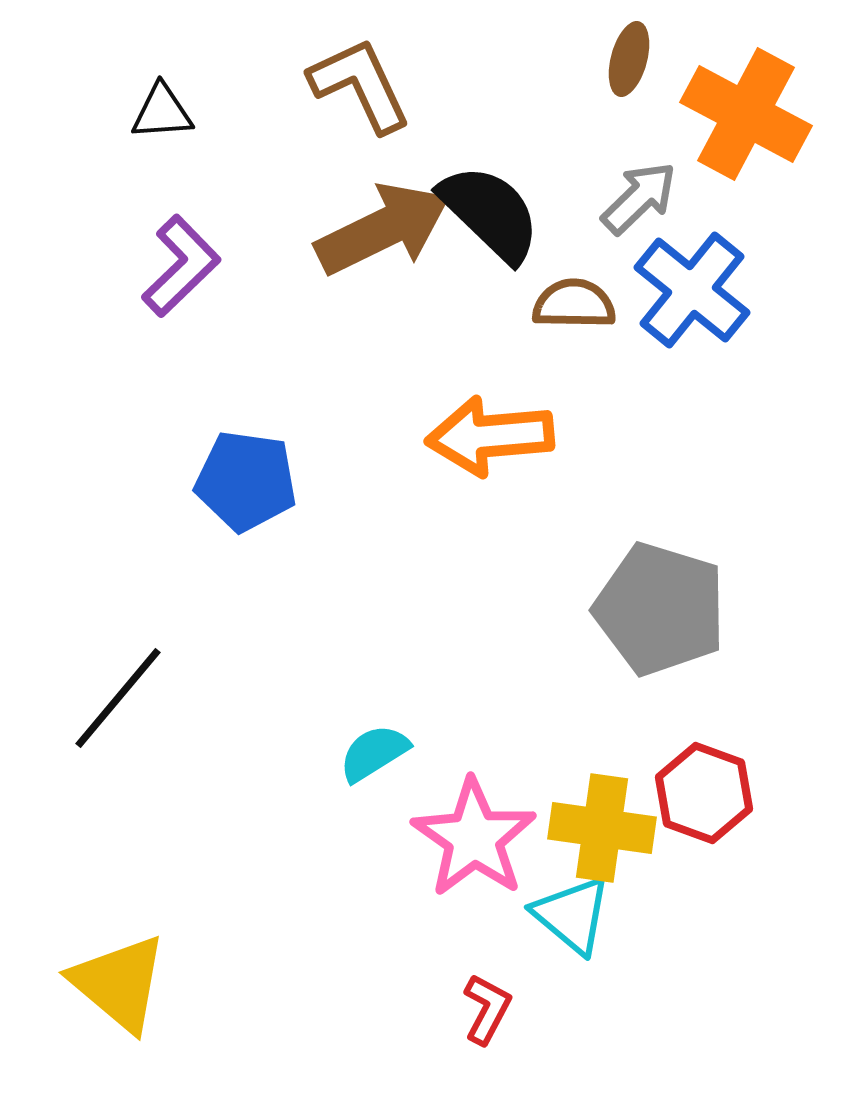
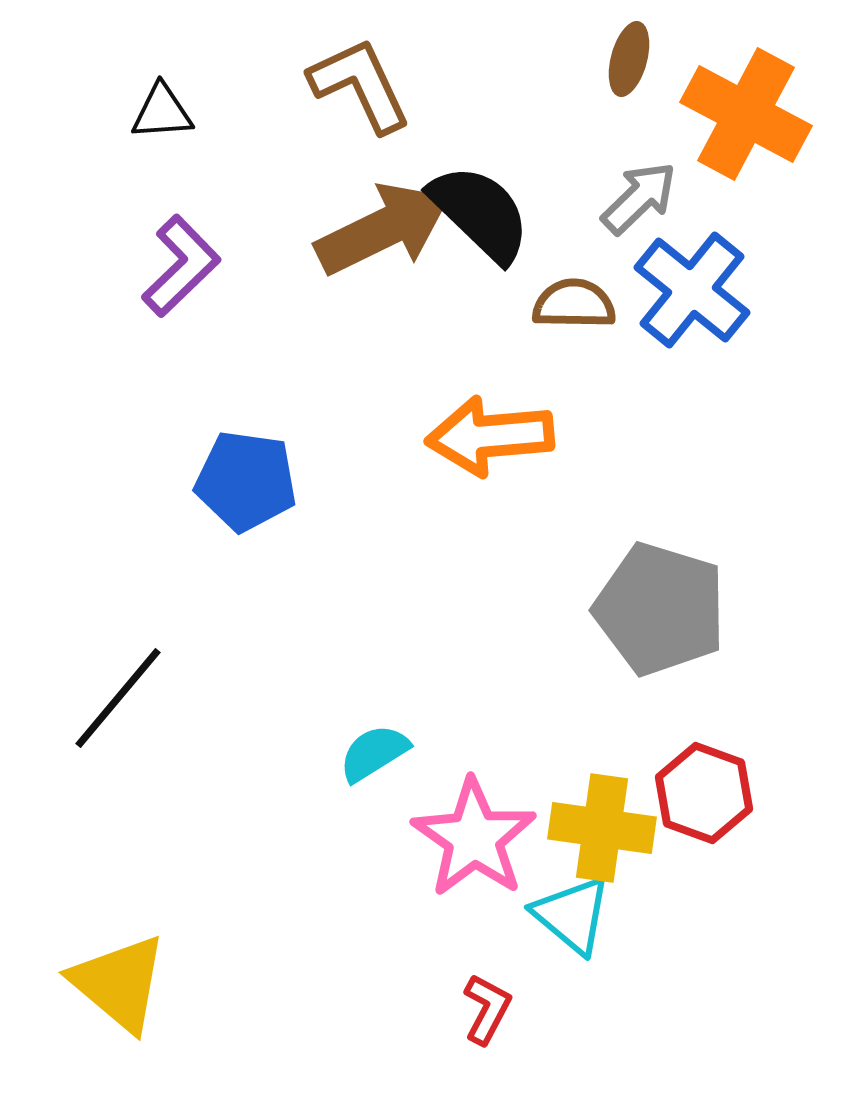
black semicircle: moved 10 px left
